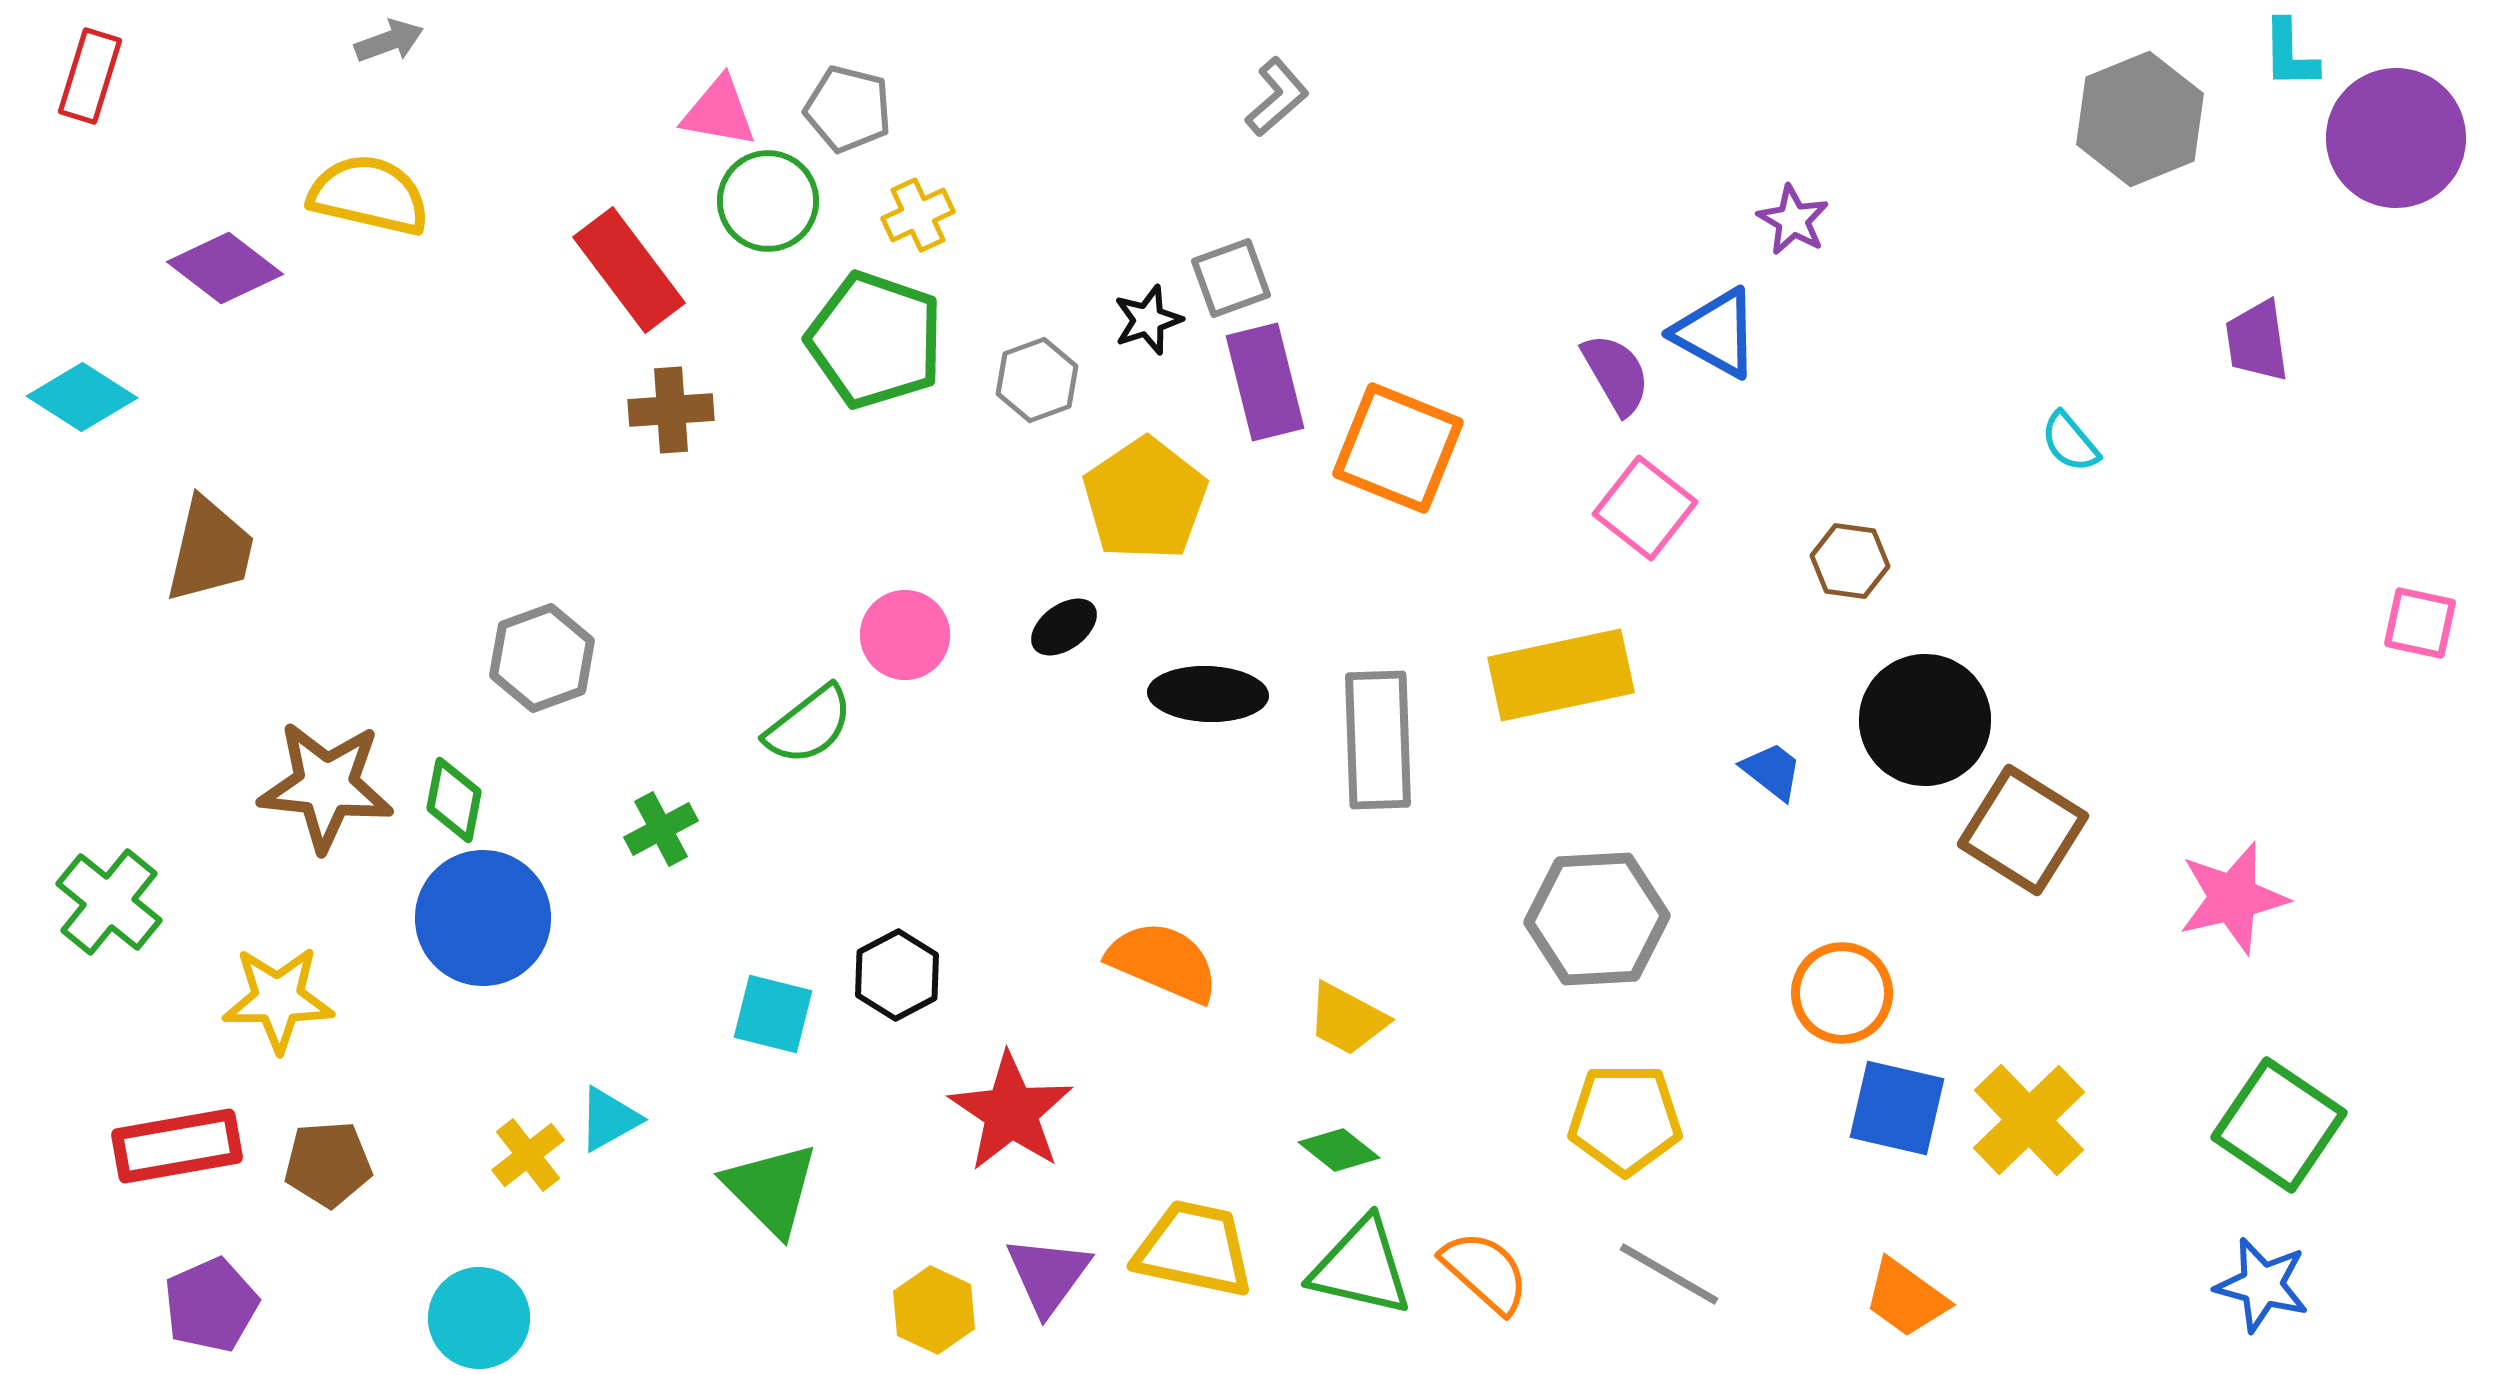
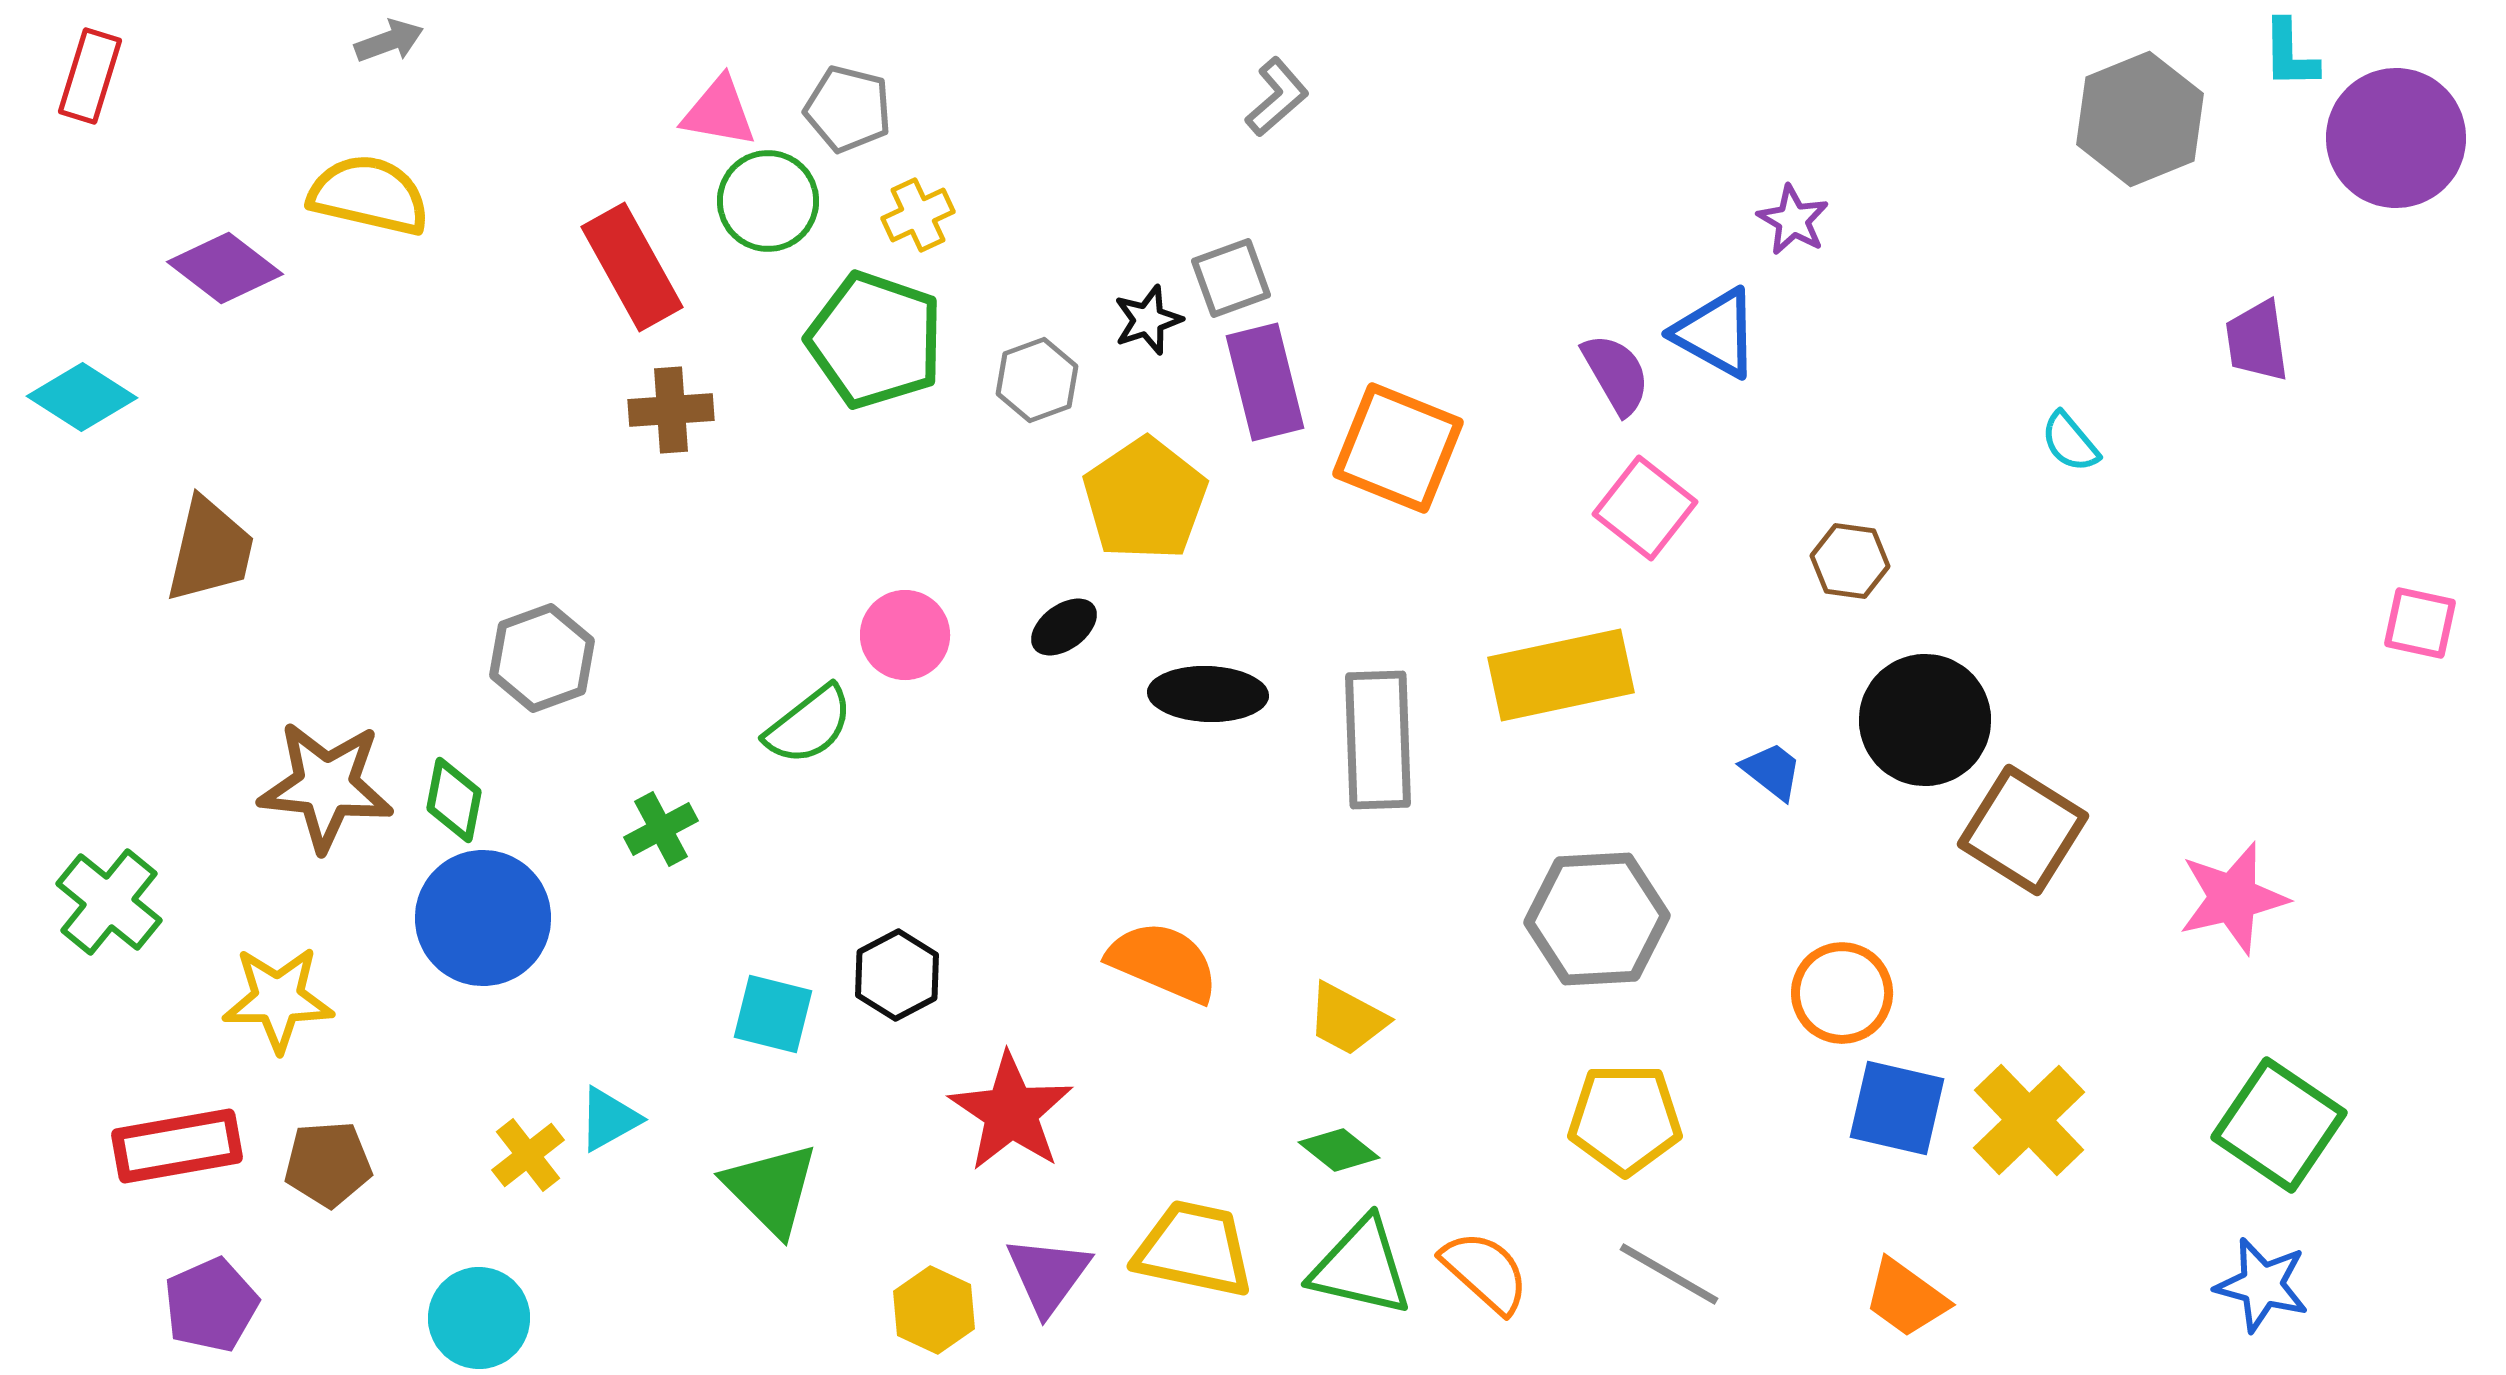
red rectangle at (629, 270): moved 3 px right, 3 px up; rotated 8 degrees clockwise
